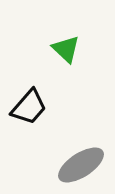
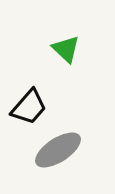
gray ellipse: moved 23 px left, 15 px up
